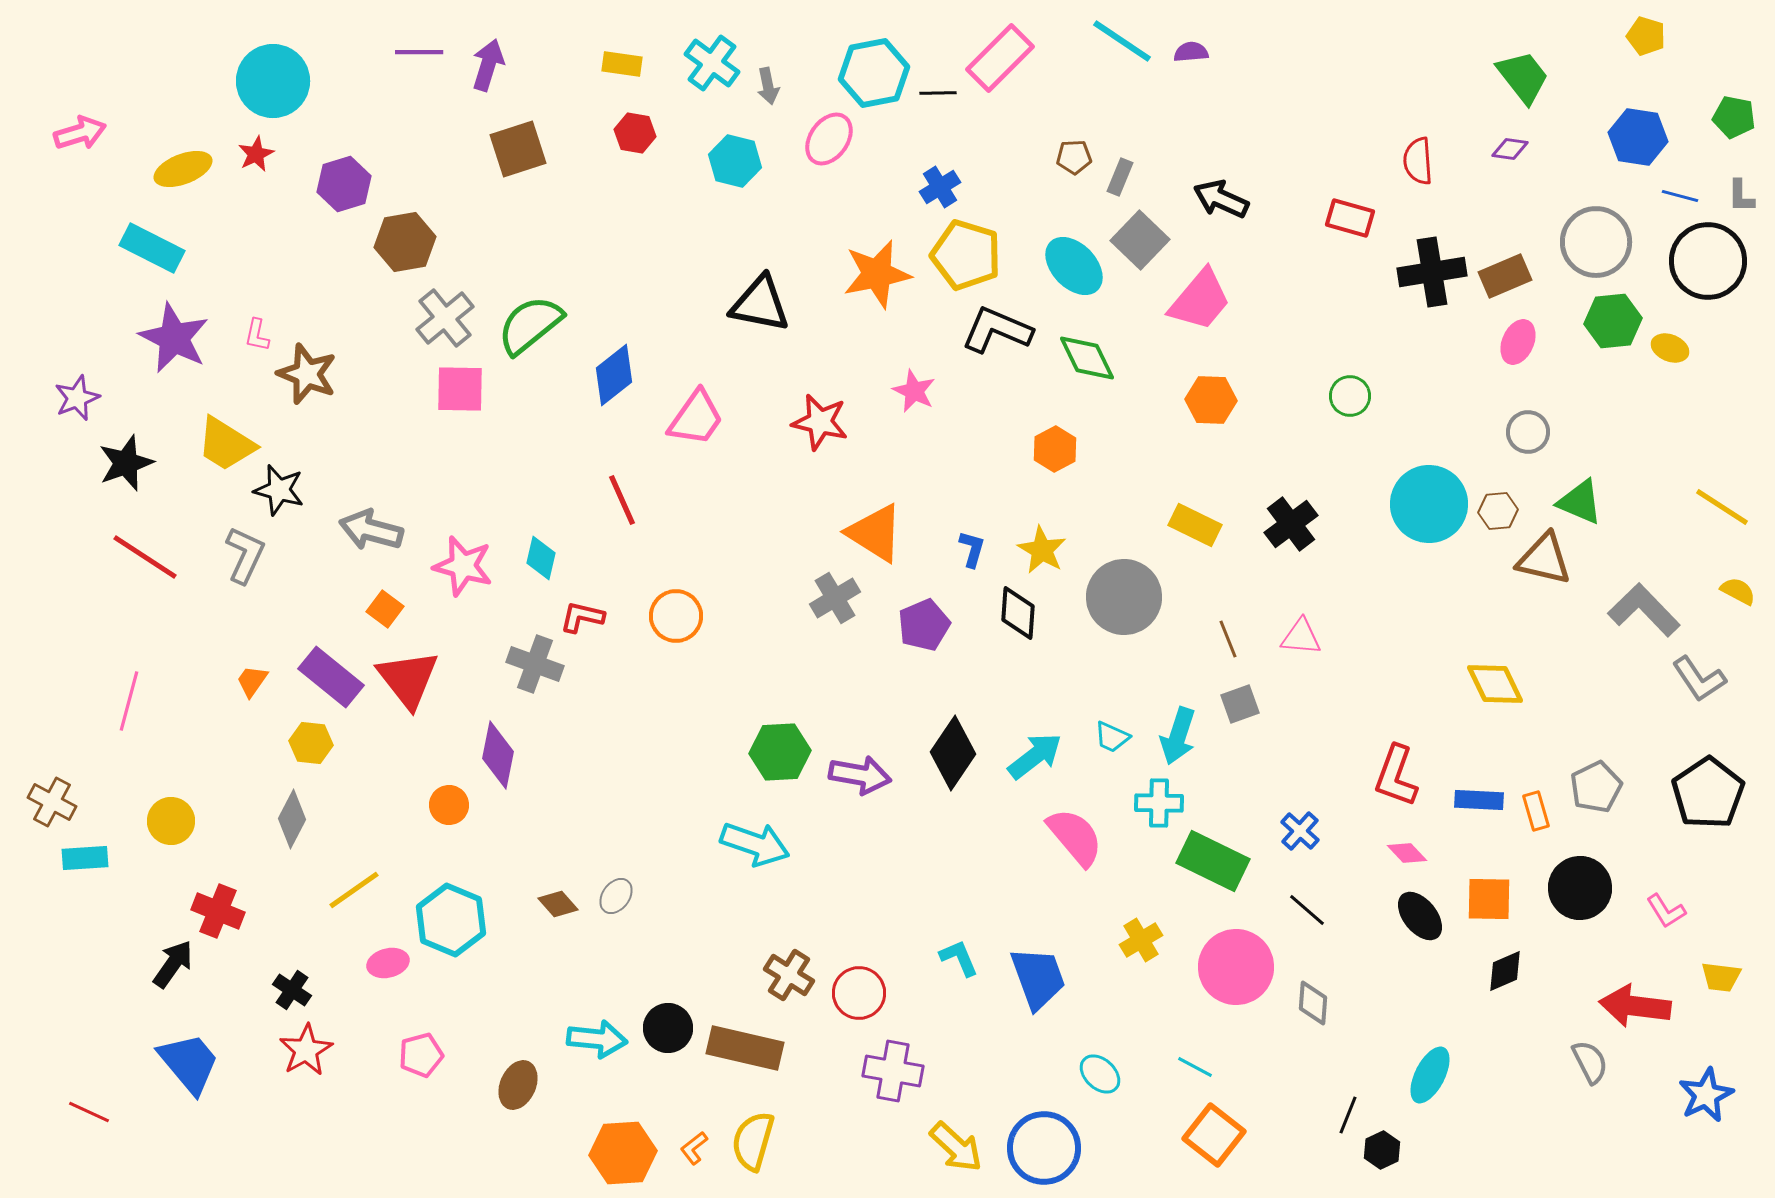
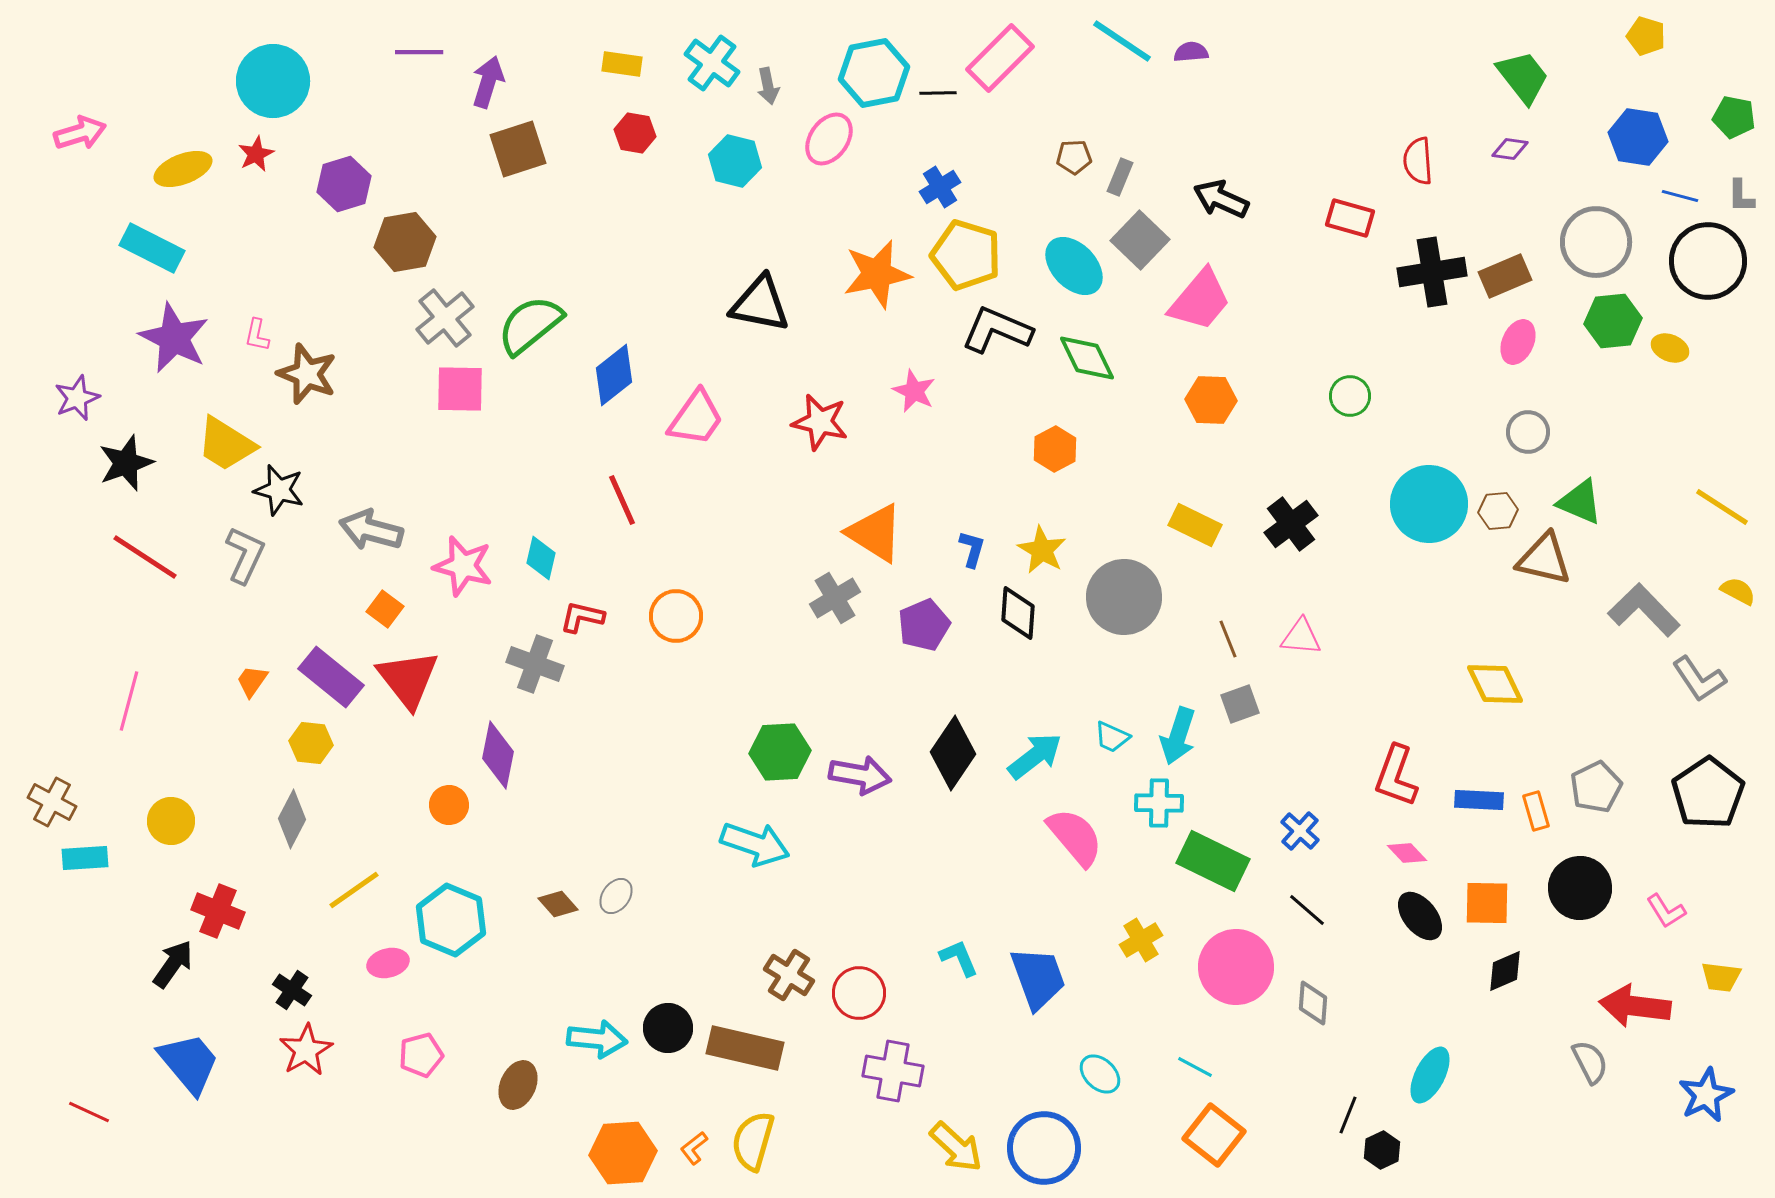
purple arrow at (488, 65): moved 17 px down
orange square at (1489, 899): moved 2 px left, 4 px down
